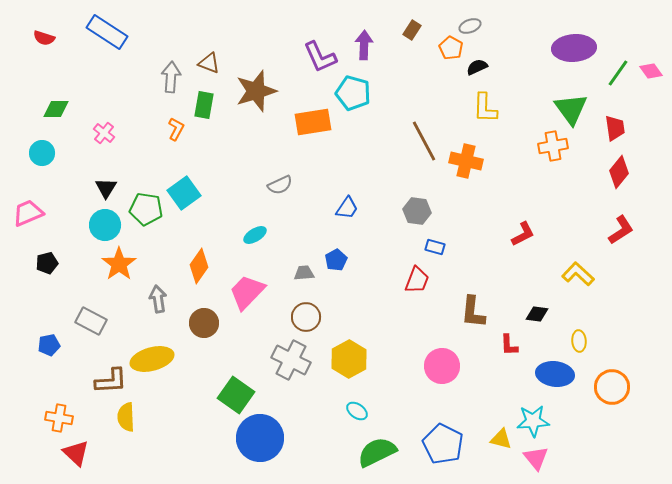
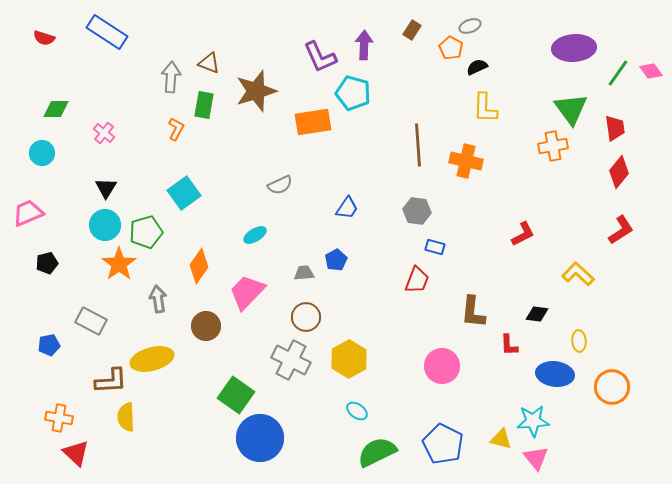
brown line at (424, 141): moved 6 px left, 4 px down; rotated 24 degrees clockwise
green pentagon at (146, 209): moved 23 px down; rotated 24 degrees counterclockwise
brown circle at (204, 323): moved 2 px right, 3 px down
